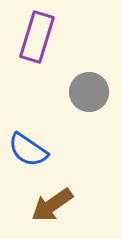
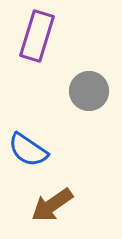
purple rectangle: moved 1 px up
gray circle: moved 1 px up
